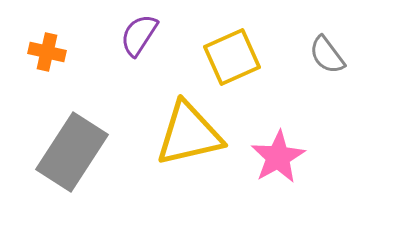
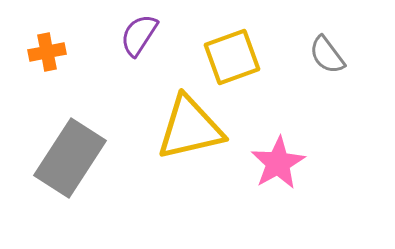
orange cross: rotated 24 degrees counterclockwise
yellow square: rotated 4 degrees clockwise
yellow triangle: moved 1 px right, 6 px up
gray rectangle: moved 2 px left, 6 px down
pink star: moved 6 px down
